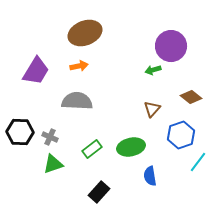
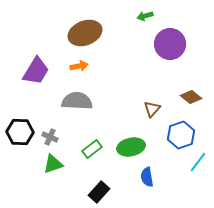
purple circle: moved 1 px left, 2 px up
green arrow: moved 8 px left, 54 px up
blue semicircle: moved 3 px left, 1 px down
